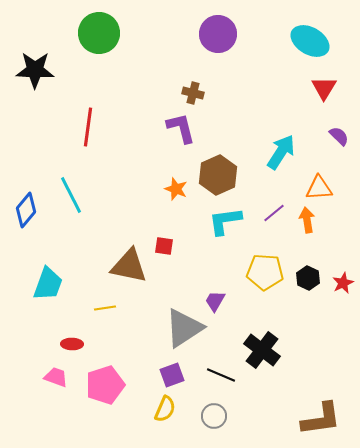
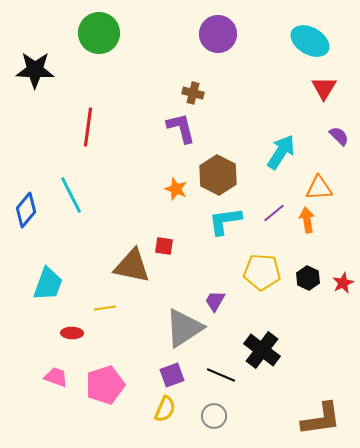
brown hexagon: rotated 9 degrees counterclockwise
brown triangle: moved 3 px right
yellow pentagon: moved 3 px left
red ellipse: moved 11 px up
